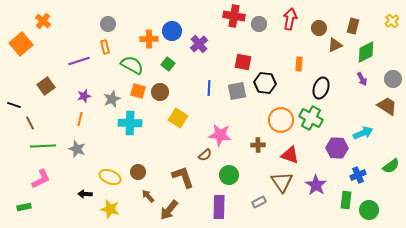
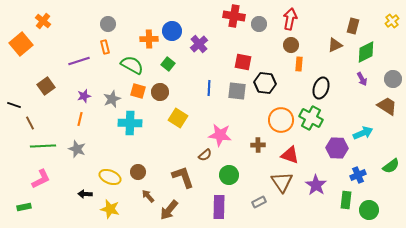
brown circle at (319, 28): moved 28 px left, 17 px down
gray square at (237, 91): rotated 18 degrees clockwise
